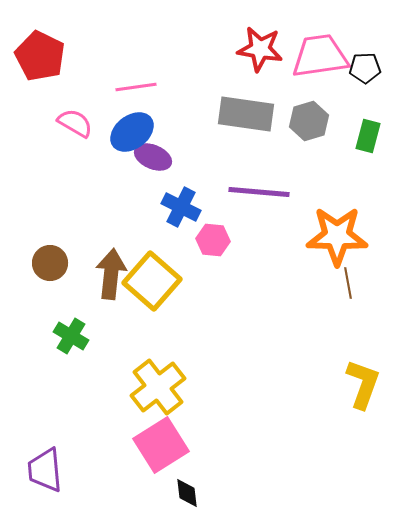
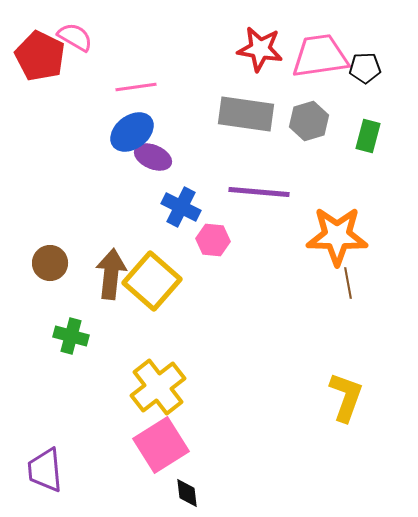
pink semicircle: moved 86 px up
green cross: rotated 16 degrees counterclockwise
yellow L-shape: moved 17 px left, 13 px down
